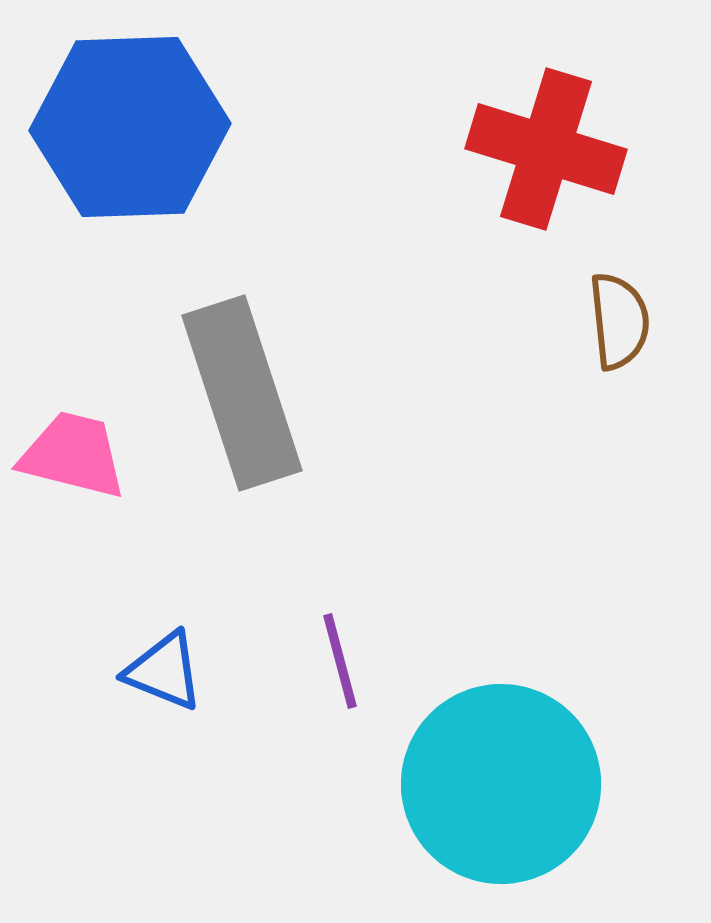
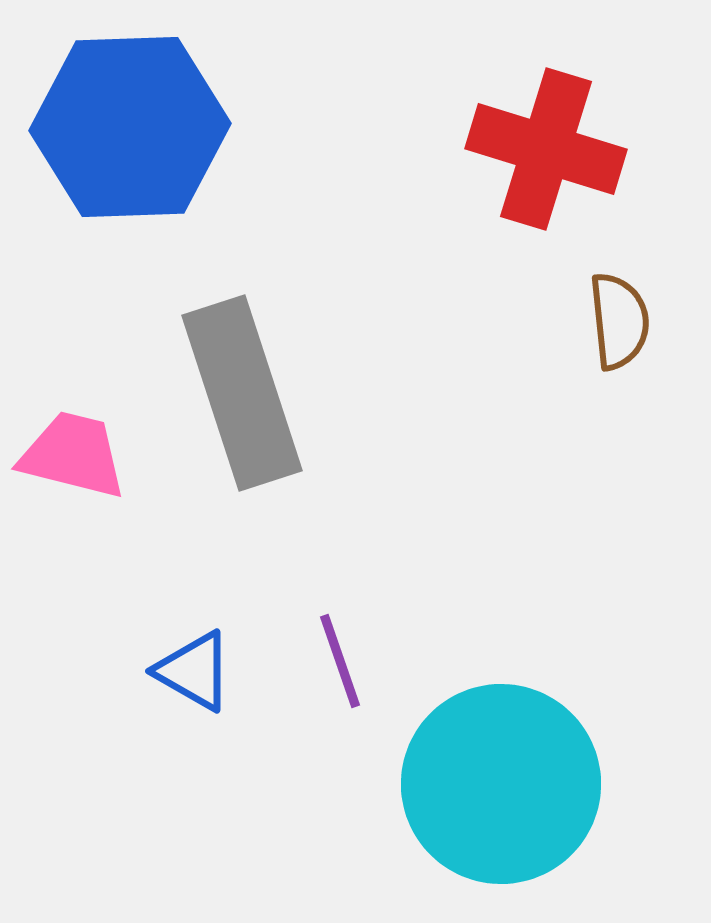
purple line: rotated 4 degrees counterclockwise
blue triangle: moved 30 px right; rotated 8 degrees clockwise
